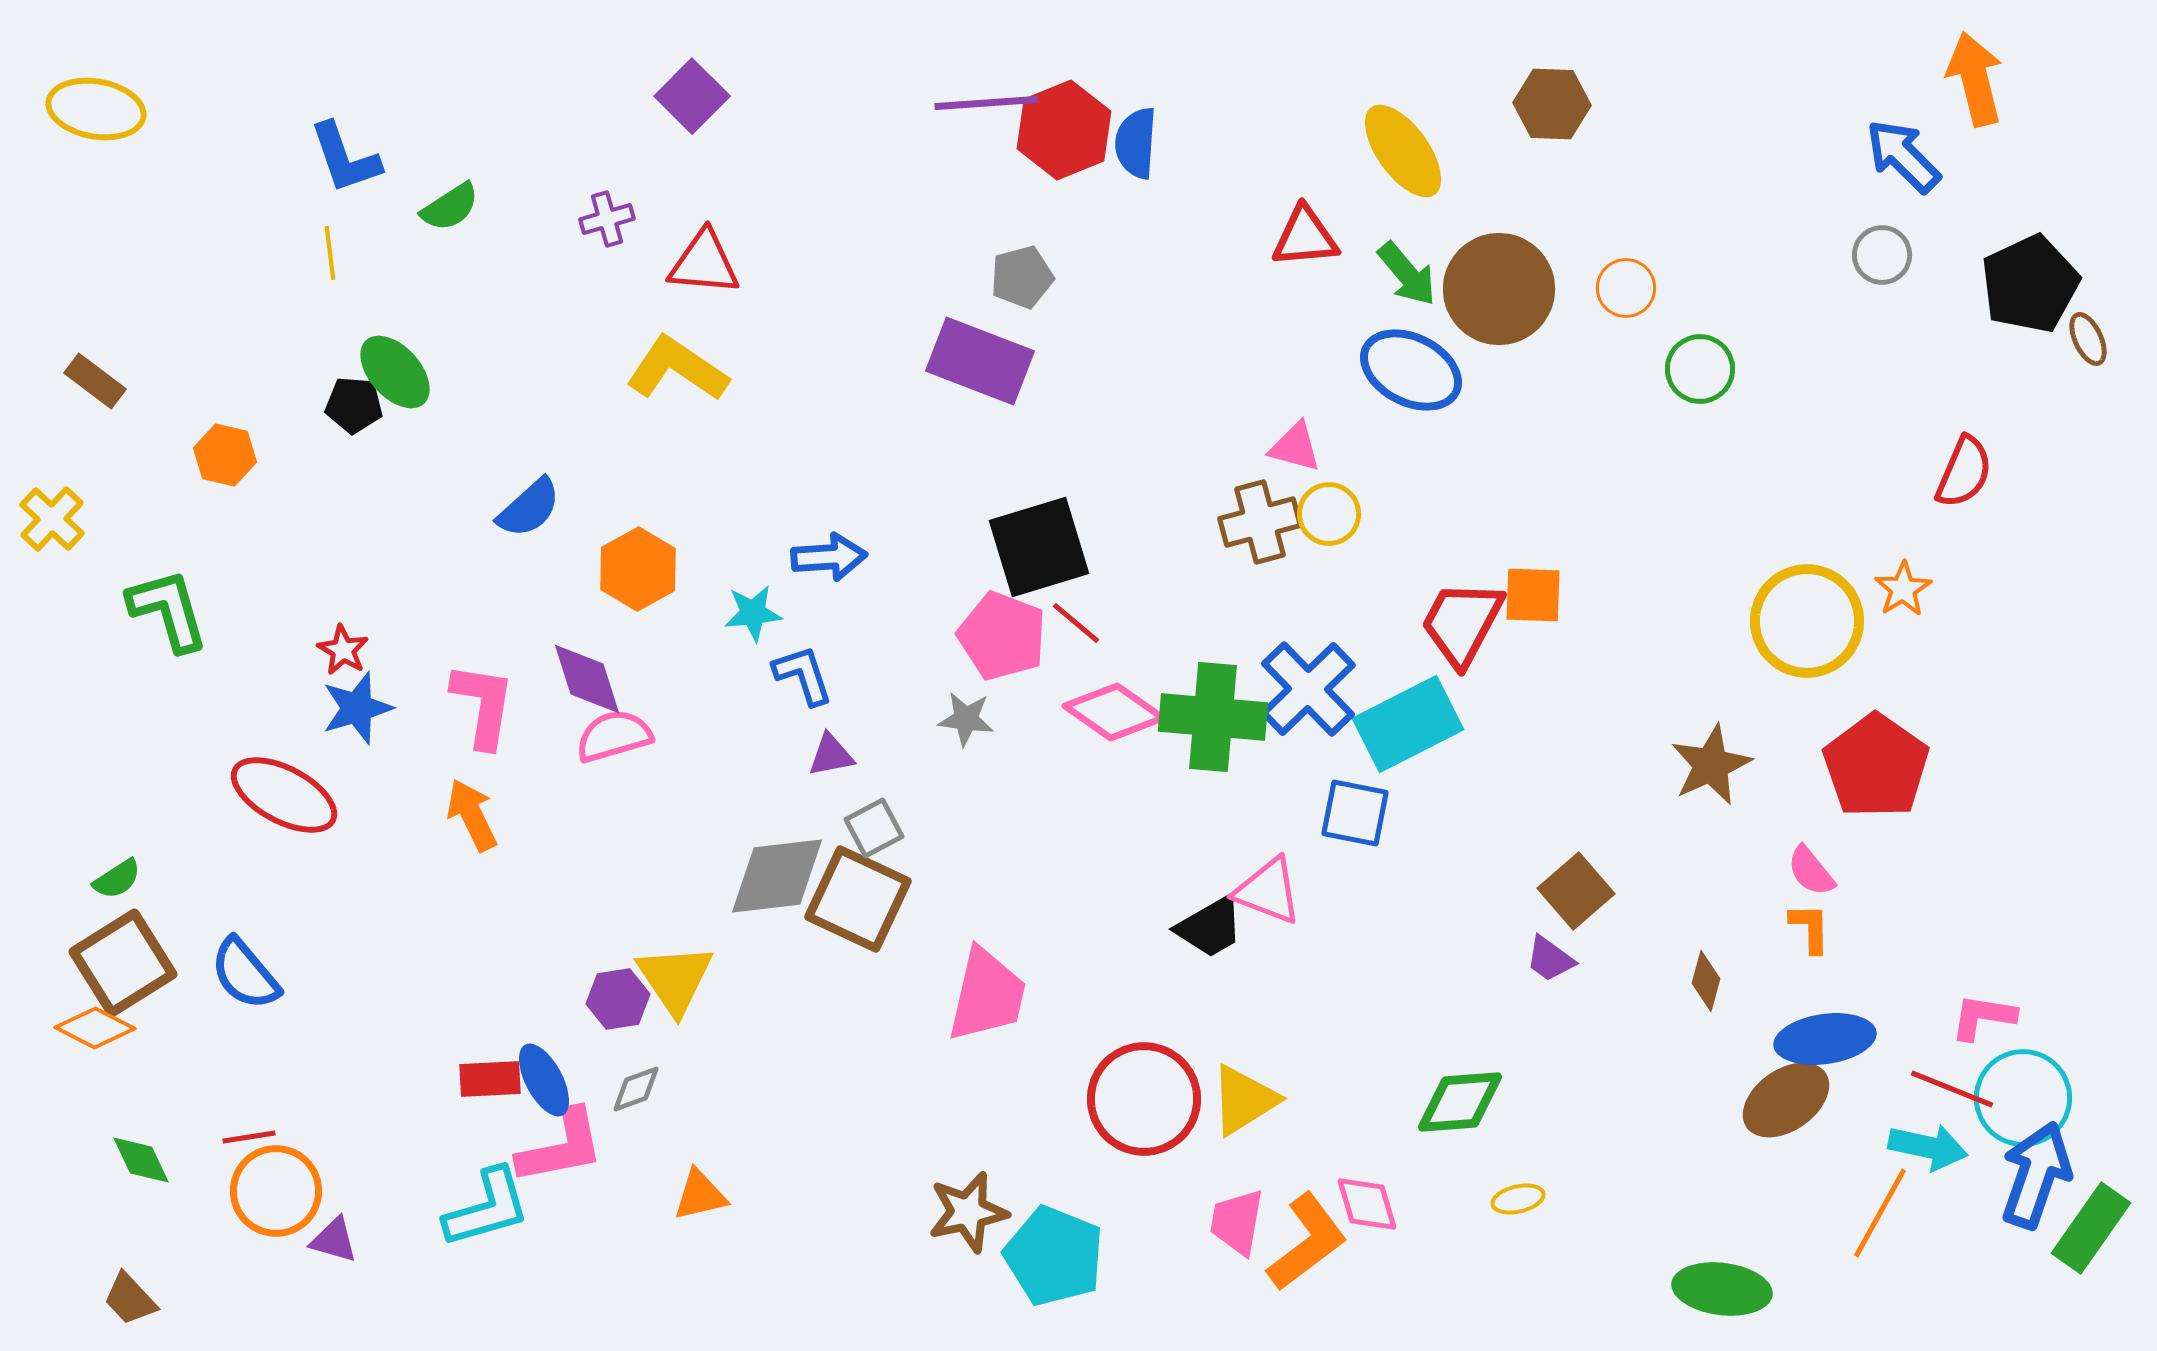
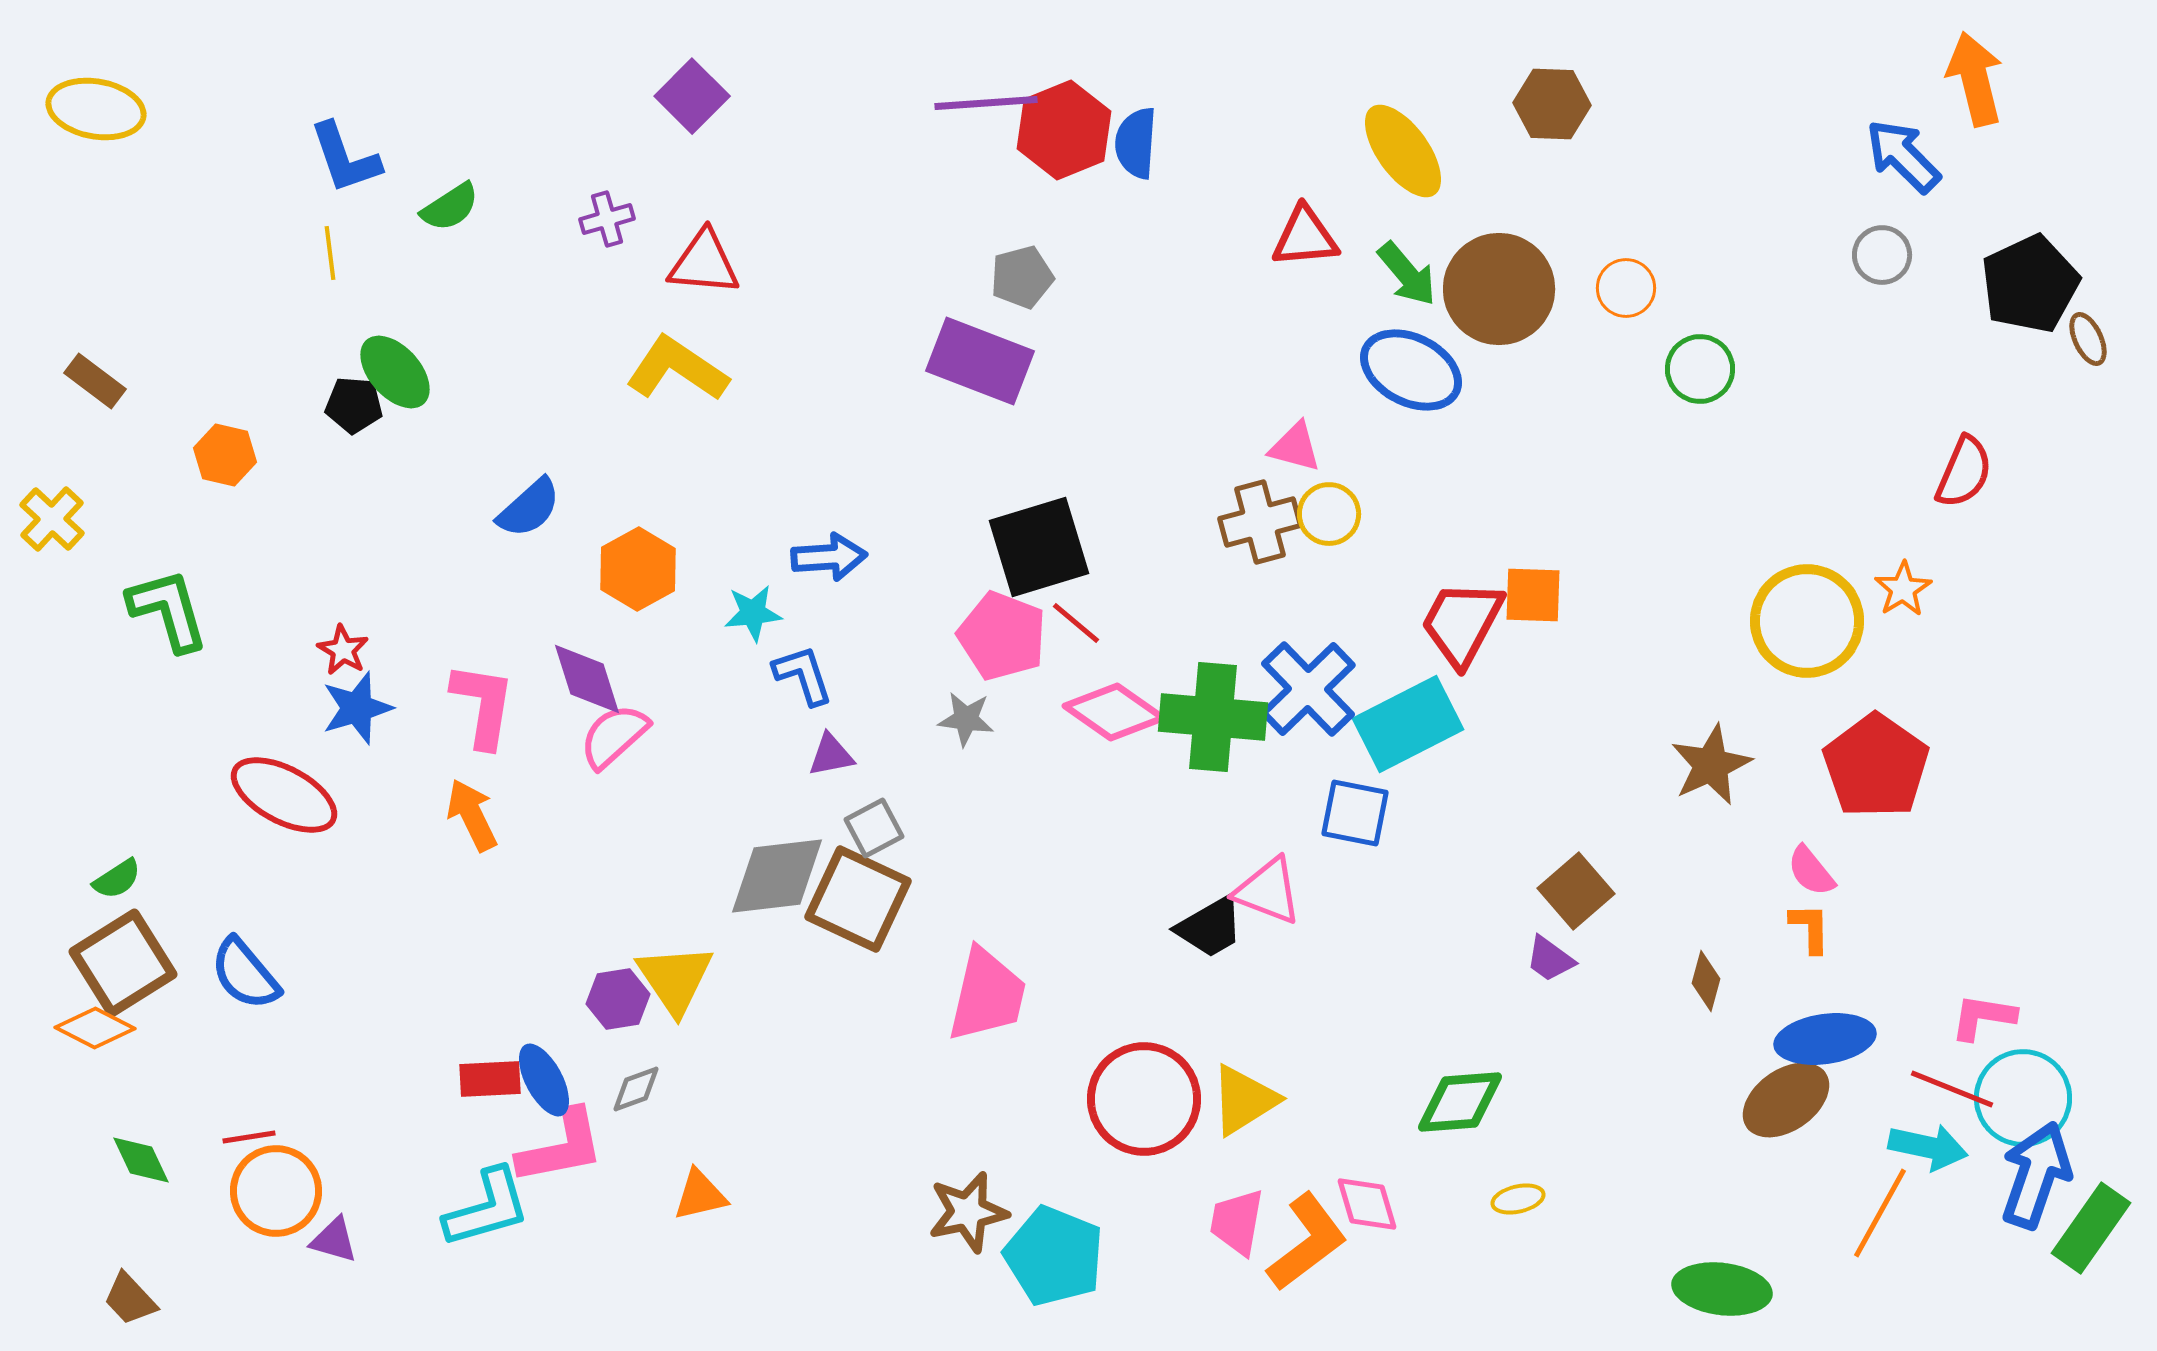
pink semicircle at (614, 736): rotated 26 degrees counterclockwise
